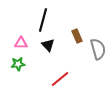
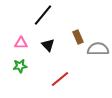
black line: moved 5 px up; rotated 25 degrees clockwise
brown rectangle: moved 1 px right, 1 px down
gray semicircle: rotated 75 degrees counterclockwise
green star: moved 2 px right, 2 px down
